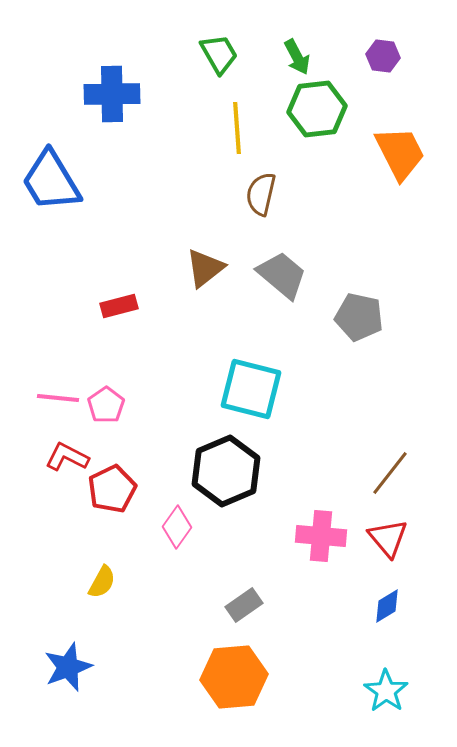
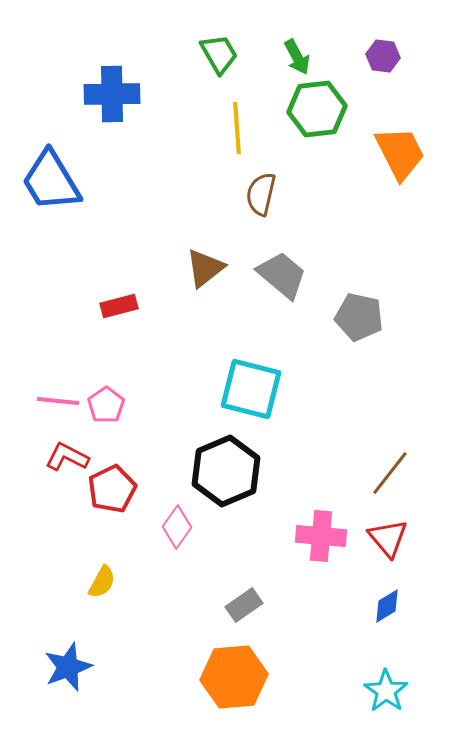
pink line: moved 3 px down
